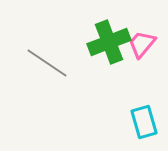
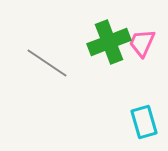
pink trapezoid: moved 1 px up; rotated 16 degrees counterclockwise
